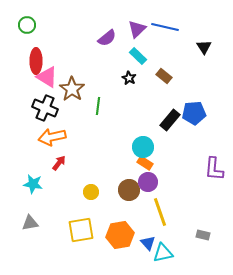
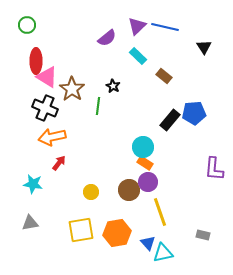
purple triangle: moved 3 px up
black star: moved 16 px left, 8 px down
orange hexagon: moved 3 px left, 2 px up
